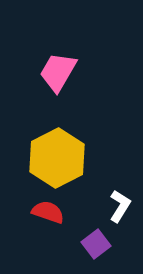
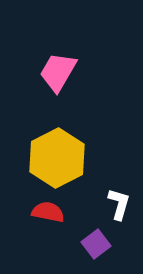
white L-shape: moved 1 px left, 2 px up; rotated 16 degrees counterclockwise
red semicircle: rotated 8 degrees counterclockwise
